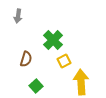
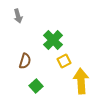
gray arrow: rotated 24 degrees counterclockwise
brown semicircle: moved 1 px left, 2 px down
yellow arrow: moved 1 px up
